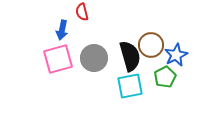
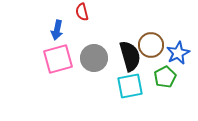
blue arrow: moved 5 px left
blue star: moved 2 px right, 2 px up
